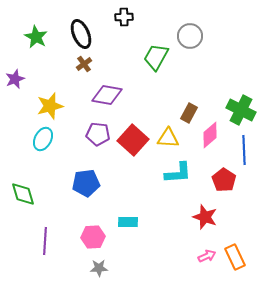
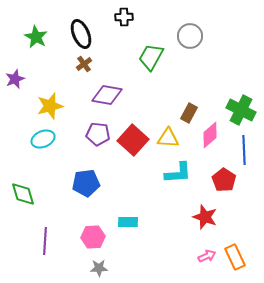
green trapezoid: moved 5 px left
cyan ellipse: rotated 40 degrees clockwise
